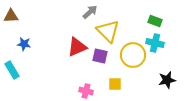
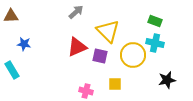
gray arrow: moved 14 px left
